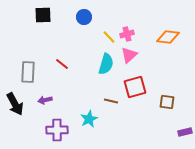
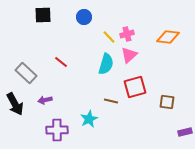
red line: moved 1 px left, 2 px up
gray rectangle: moved 2 px left, 1 px down; rotated 50 degrees counterclockwise
